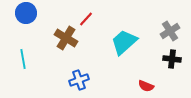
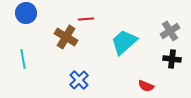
red line: rotated 42 degrees clockwise
brown cross: moved 1 px up
blue cross: rotated 24 degrees counterclockwise
